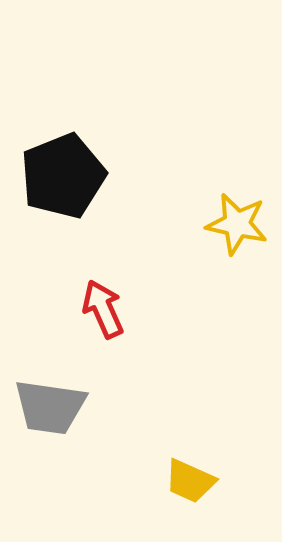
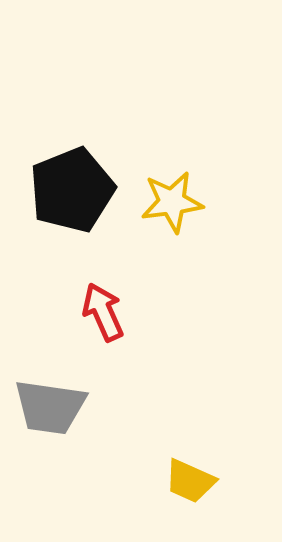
black pentagon: moved 9 px right, 14 px down
yellow star: moved 65 px left, 22 px up; rotated 20 degrees counterclockwise
red arrow: moved 3 px down
